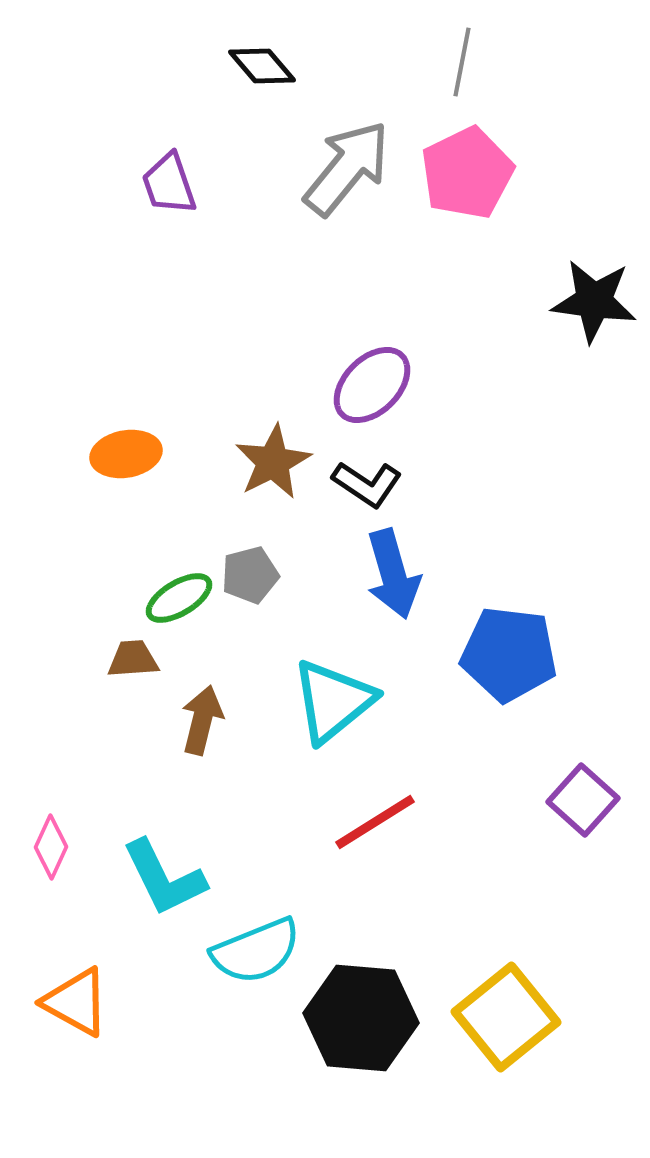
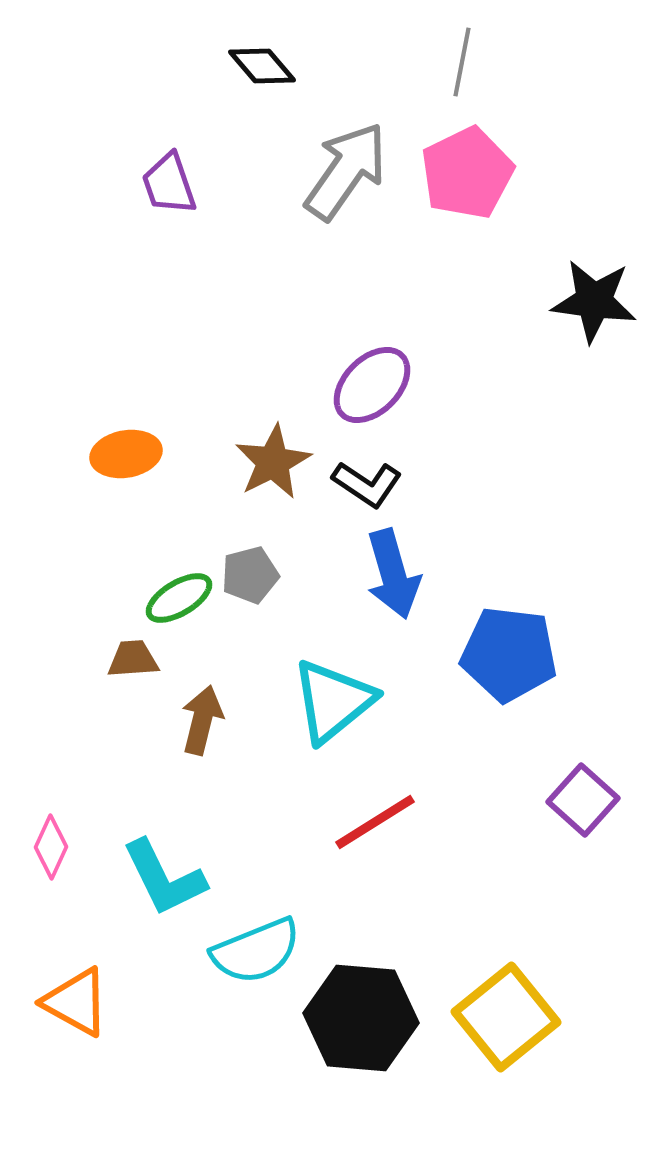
gray arrow: moved 1 px left, 3 px down; rotated 4 degrees counterclockwise
